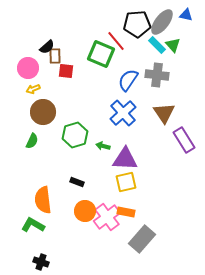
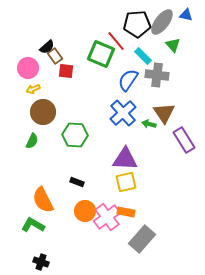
cyan rectangle: moved 14 px left, 11 px down
brown rectangle: rotated 35 degrees counterclockwise
green hexagon: rotated 20 degrees clockwise
green arrow: moved 46 px right, 22 px up
orange semicircle: rotated 20 degrees counterclockwise
